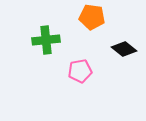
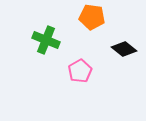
green cross: rotated 28 degrees clockwise
pink pentagon: rotated 20 degrees counterclockwise
